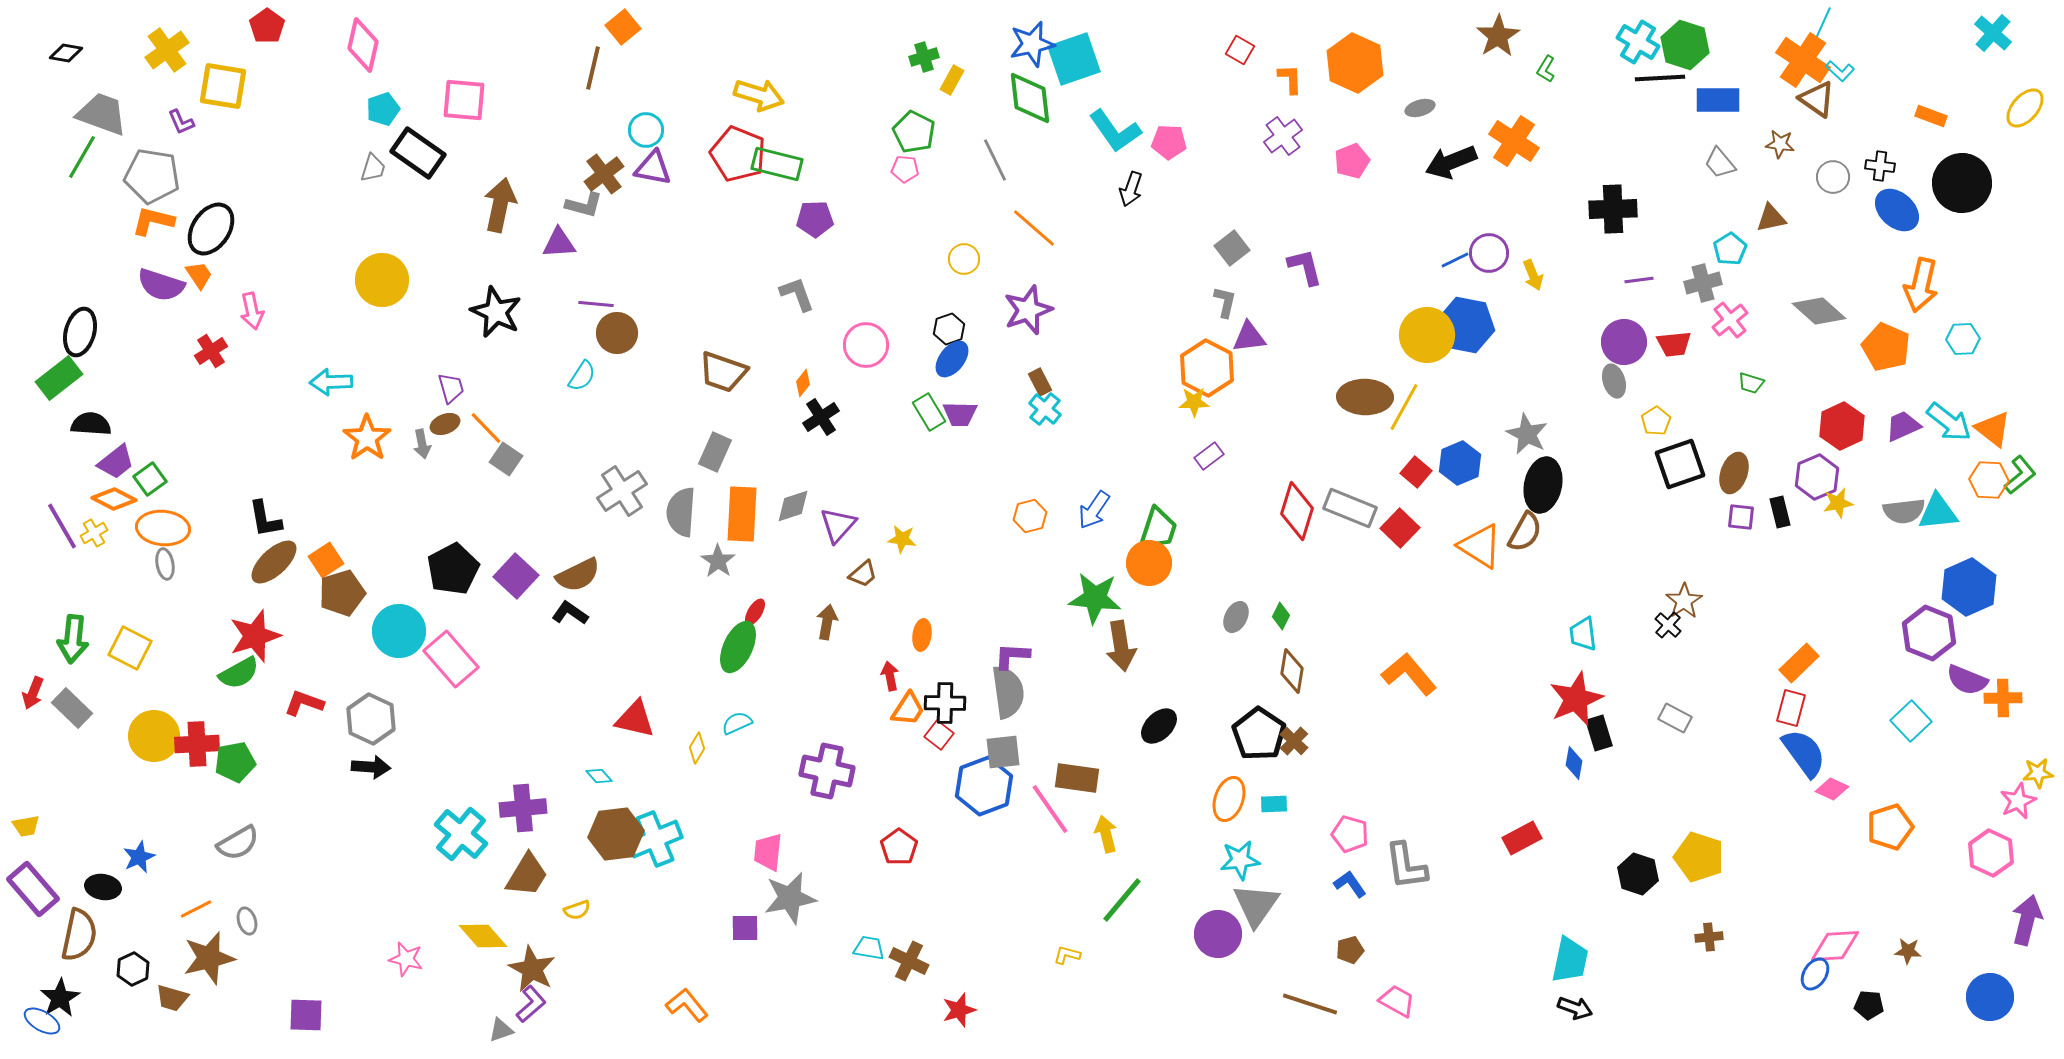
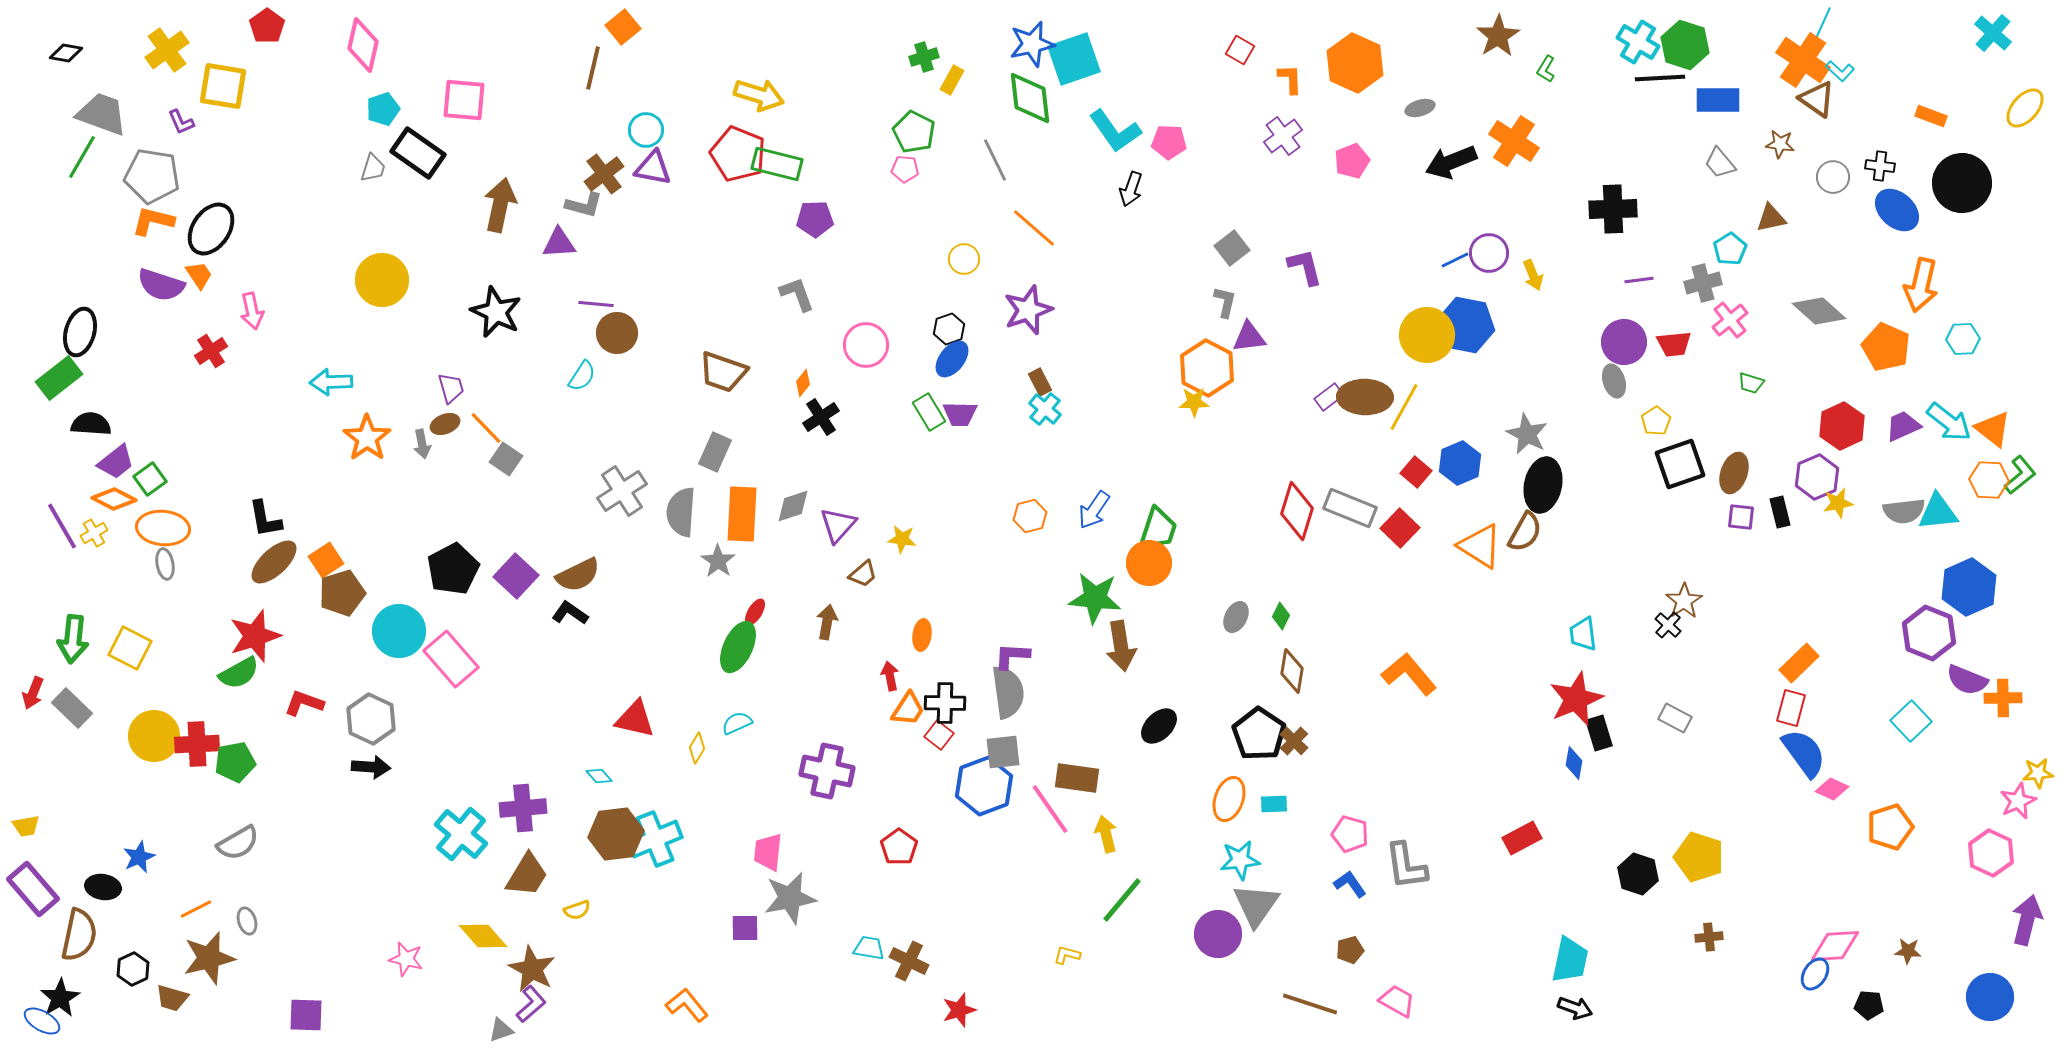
purple rectangle at (1209, 456): moved 120 px right, 59 px up
